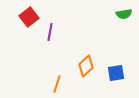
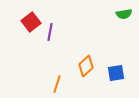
red square: moved 2 px right, 5 px down
